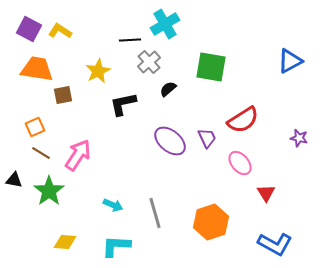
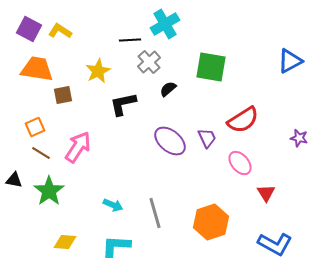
pink arrow: moved 8 px up
